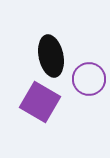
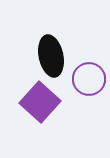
purple square: rotated 12 degrees clockwise
